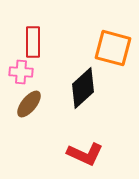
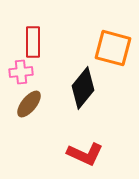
pink cross: rotated 10 degrees counterclockwise
black diamond: rotated 9 degrees counterclockwise
